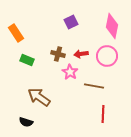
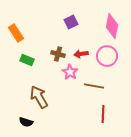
brown arrow: rotated 25 degrees clockwise
